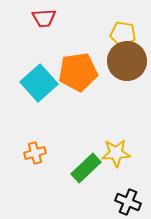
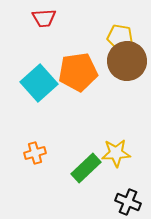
yellow pentagon: moved 3 px left, 3 px down
